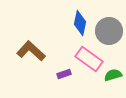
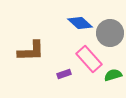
blue diamond: rotated 60 degrees counterclockwise
gray circle: moved 1 px right, 2 px down
brown L-shape: rotated 136 degrees clockwise
pink rectangle: rotated 12 degrees clockwise
